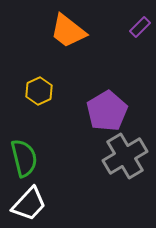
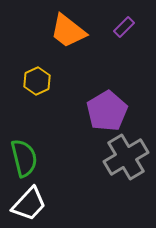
purple rectangle: moved 16 px left
yellow hexagon: moved 2 px left, 10 px up
gray cross: moved 1 px right, 1 px down
